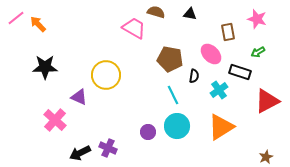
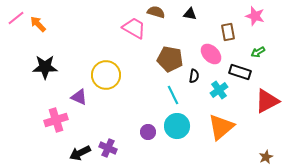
pink star: moved 2 px left, 3 px up
pink cross: moved 1 px right; rotated 30 degrees clockwise
orange triangle: rotated 8 degrees counterclockwise
